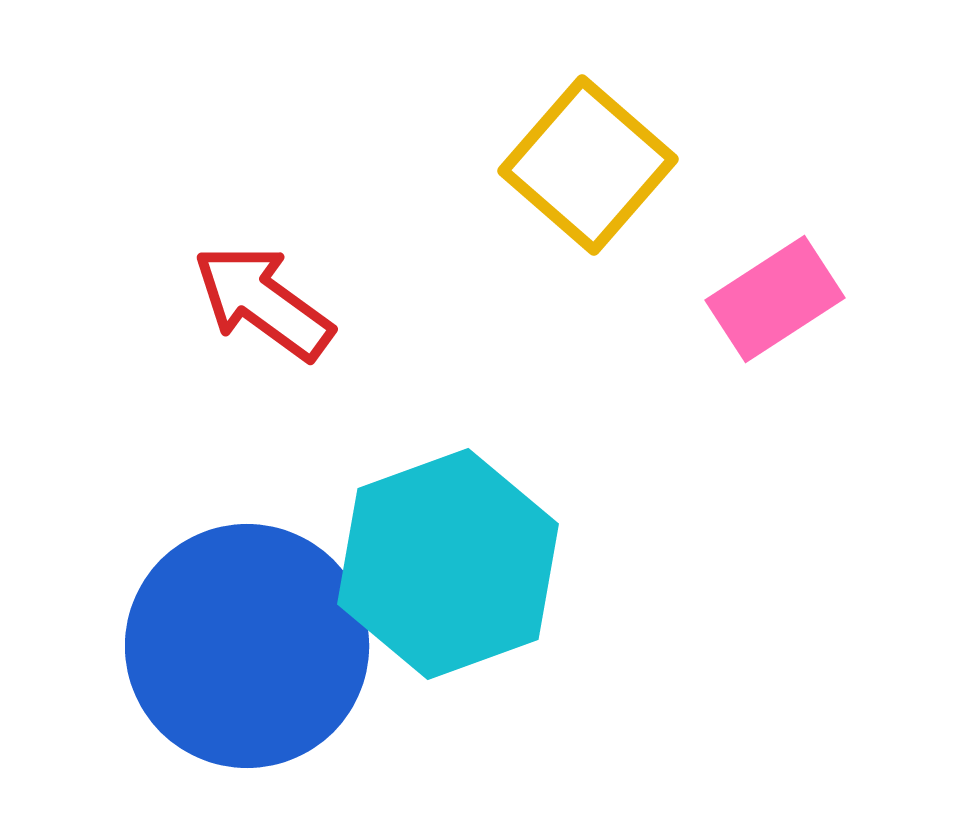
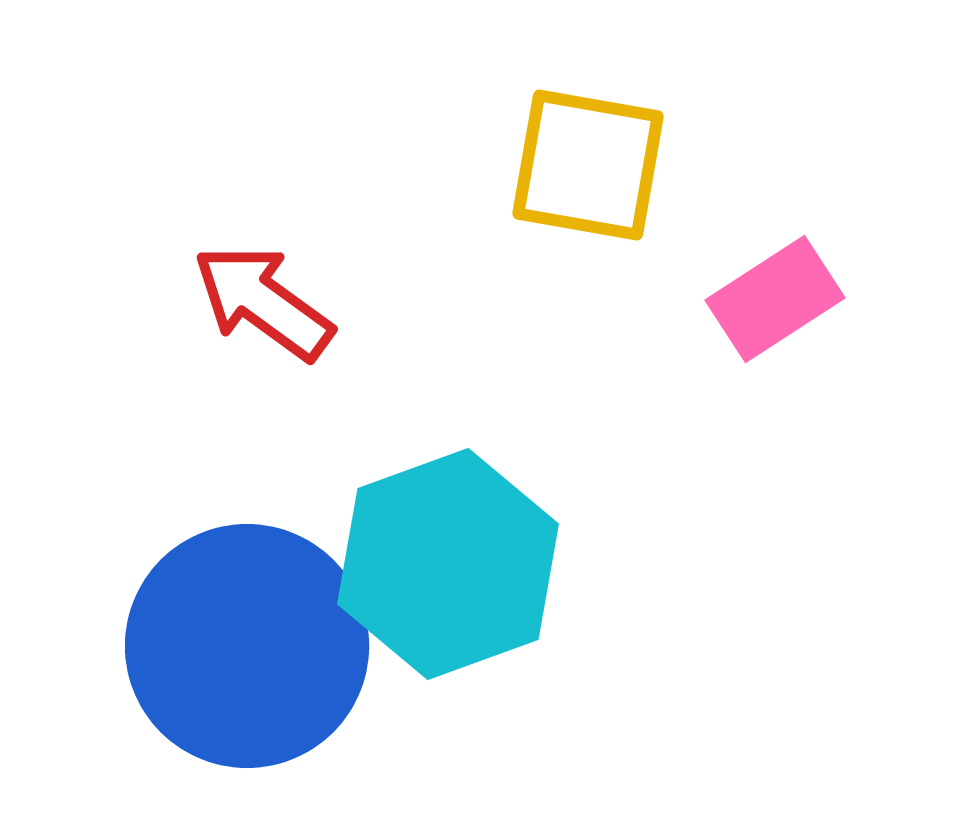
yellow square: rotated 31 degrees counterclockwise
